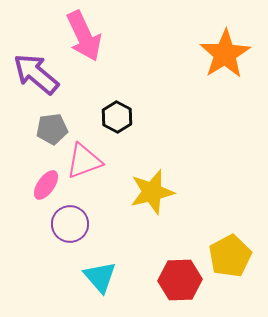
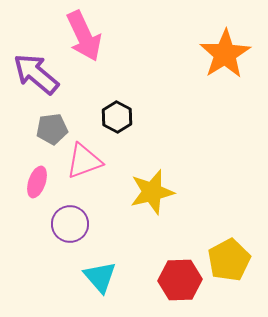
pink ellipse: moved 9 px left, 3 px up; rotated 16 degrees counterclockwise
yellow pentagon: moved 1 px left, 4 px down
